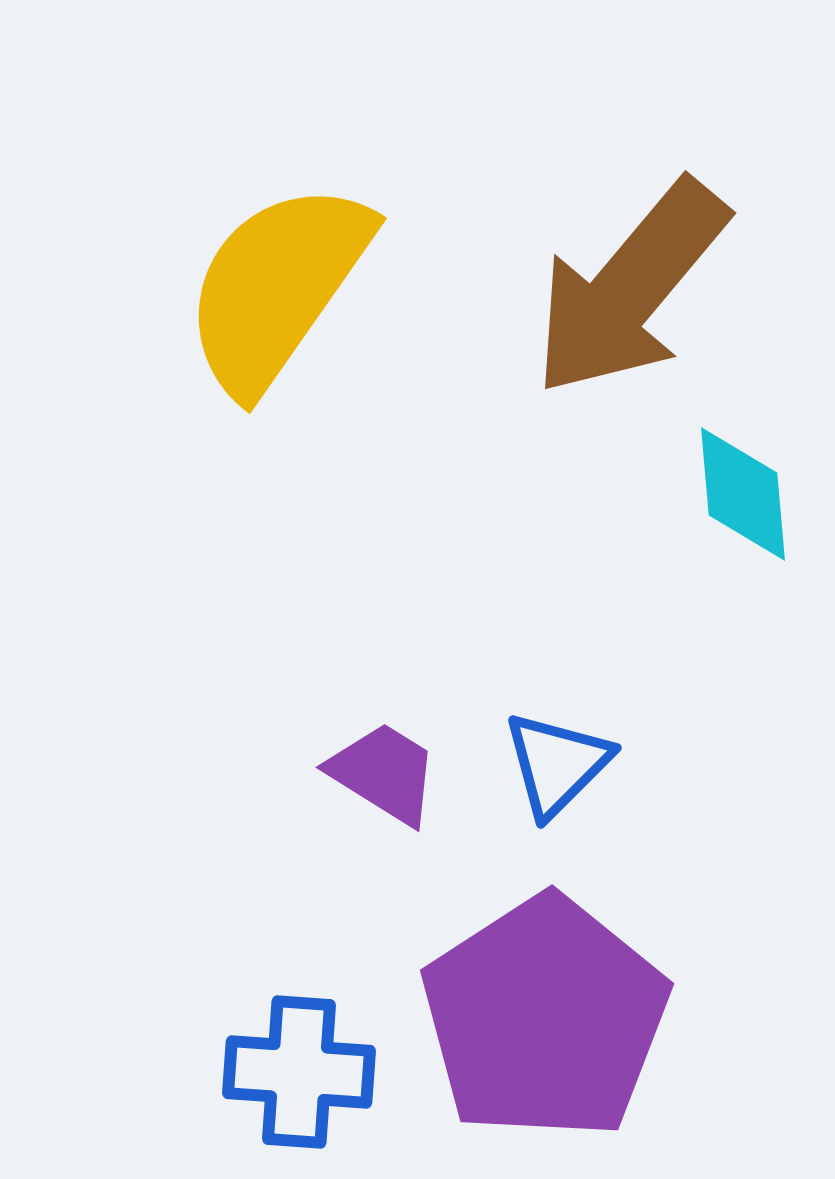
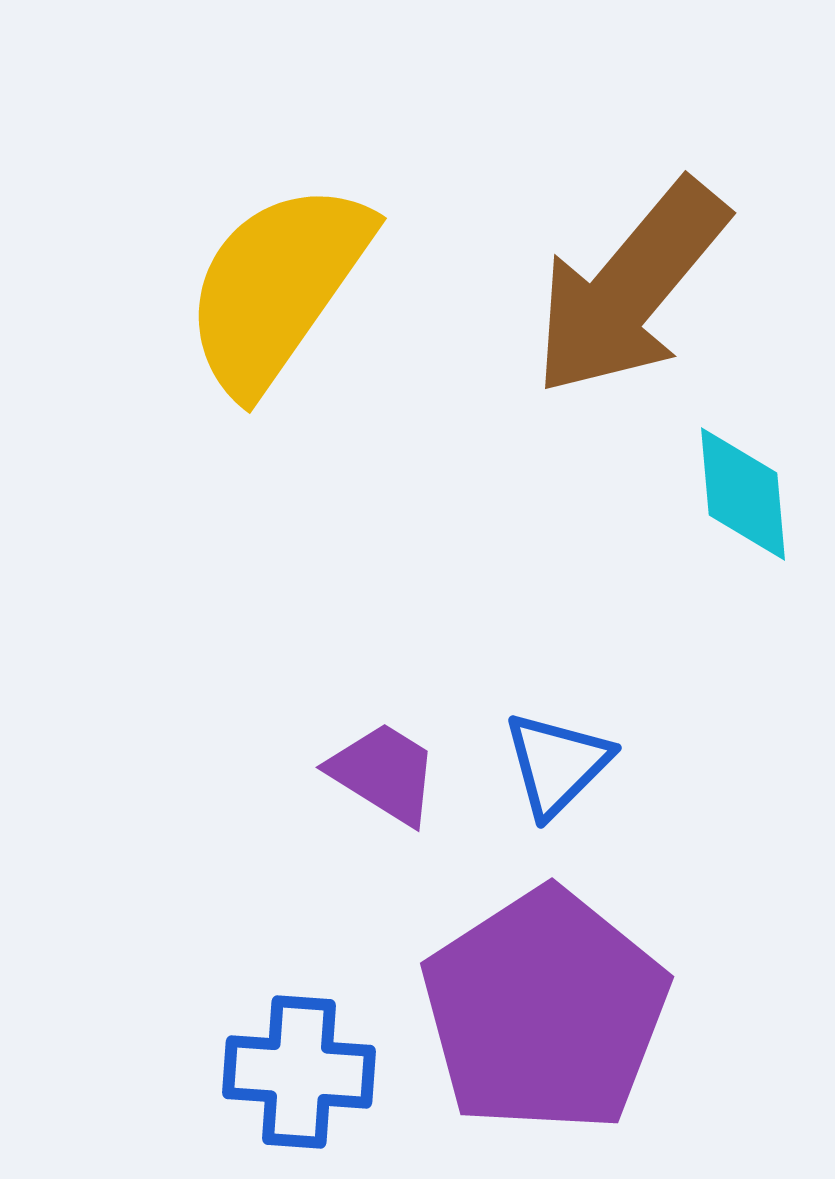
purple pentagon: moved 7 px up
